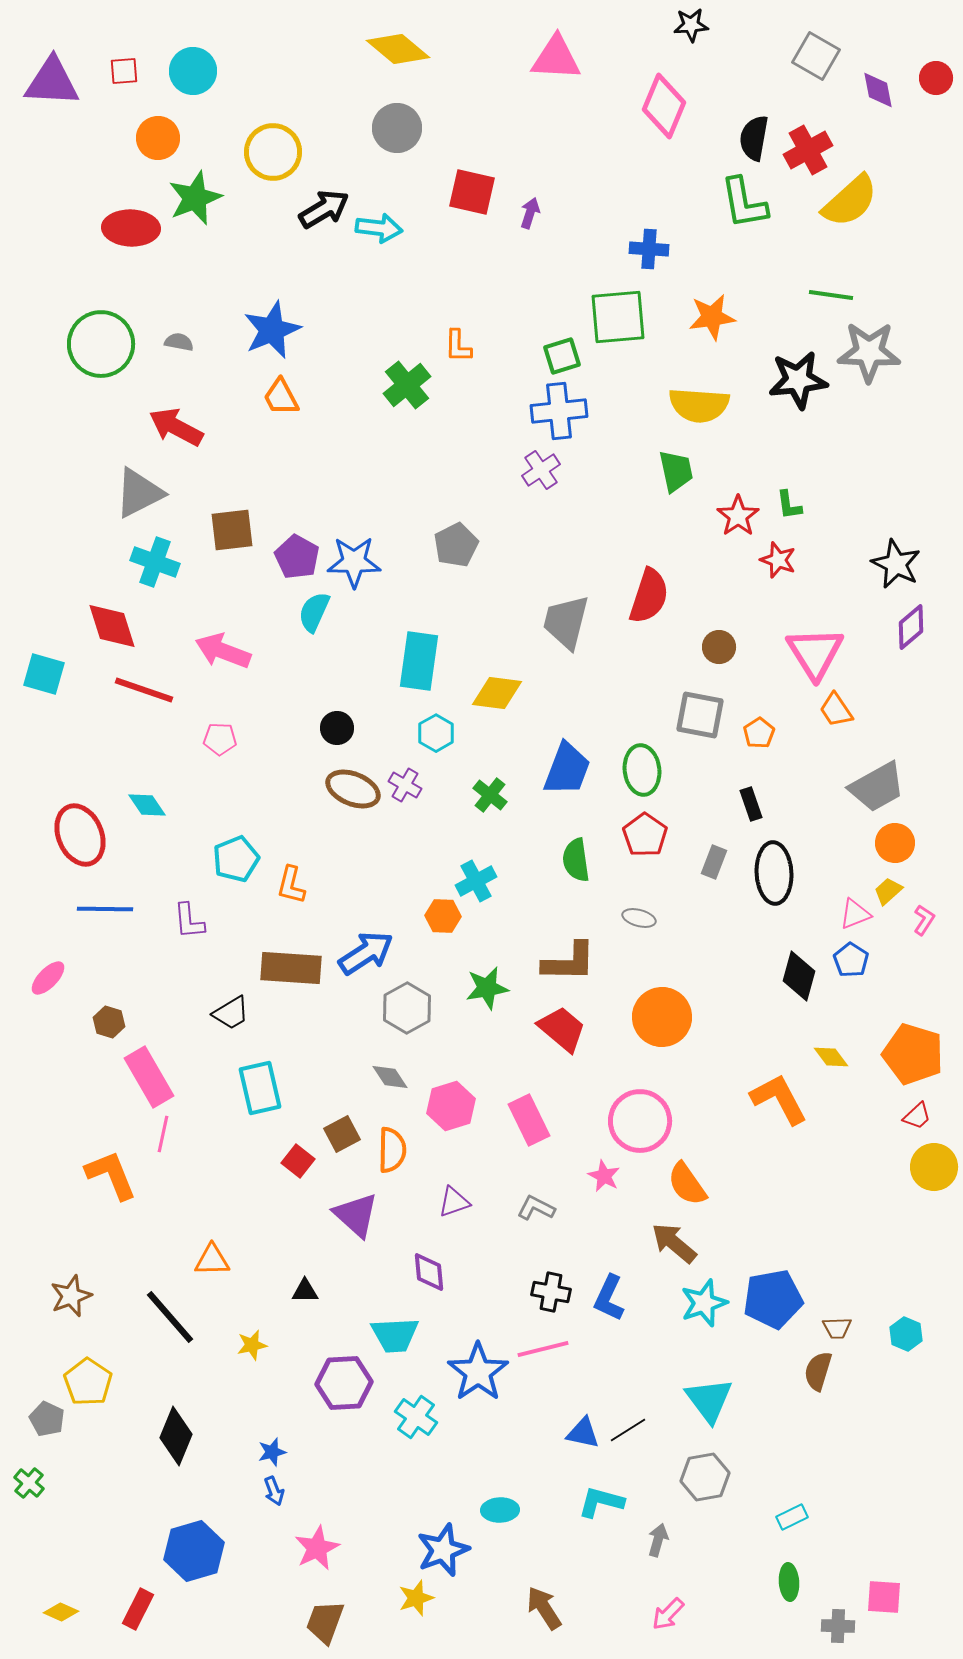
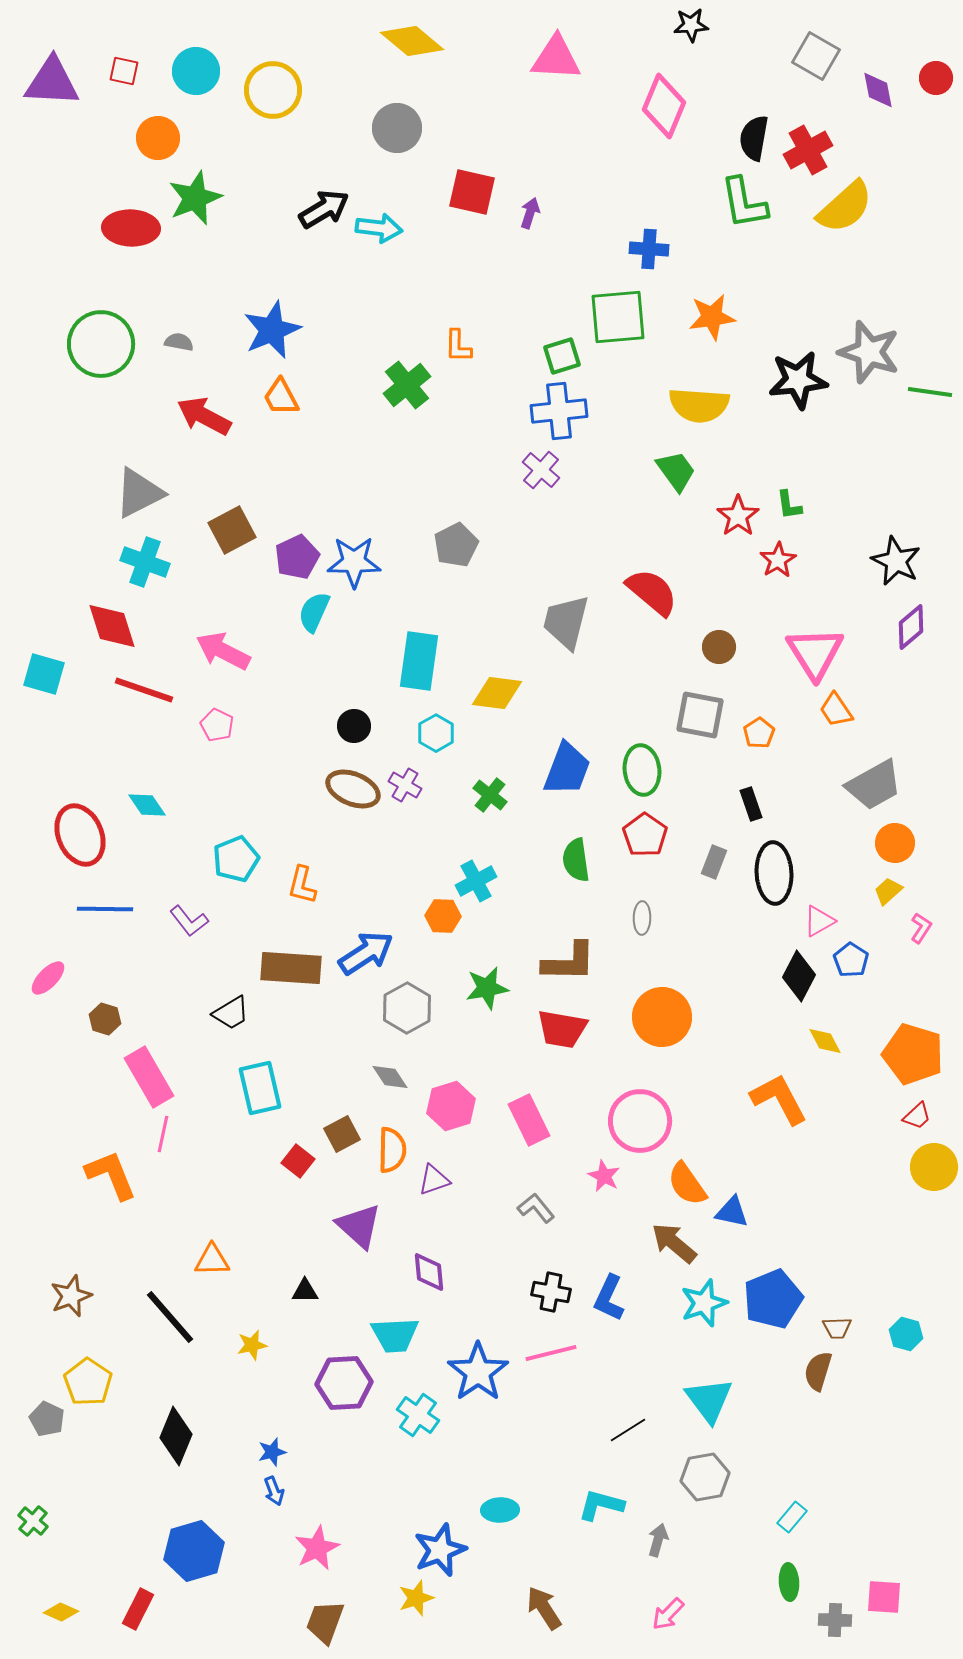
yellow diamond at (398, 49): moved 14 px right, 8 px up
red square at (124, 71): rotated 16 degrees clockwise
cyan circle at (193, 71): moved 3 px right
yellow circle at (273, 152): moved 62 px up
yellow semicircle at (850, 201): moved 5 px left, 6 px down
green line at (831, 295): moved 99 px right, 97 px down
gray star at (869, 352): rotated 16 degrees clockwise
red arrow at (176, 427): moved 28 px right, 11 px up
purple cross at (541, 470): rotated 15 degrees counterclockwise
green trapezoid at (676, 471): rotated 24 degrees counterclockwise
brown square at (232, 530): rotated 21 degrees counterclockwise
purple pentagon at (297, 557): rotated 18 degrees clockwise
red star at (778, 560): rotated 21 degrees clockwise
cyan cross at (155, 562): moved 10 px left
black star at (896, 564): moved 3 px up
red semicircle at (649, 596): moved 3 px right, 4 px up; rotated 68 degrees counterclockwise
pink arrow at (223, 651): rotated 6 degrees clockwise
black circle at (337, 728): moved 17 px right, 2 px up
pink pentagon at (220, 739): moved 3 px left, 14 px up; rotated 24 degrees clockwise
gray trapezoid at (877, 787): moved 3 px left, 2 px up
orange L-shape at (291, 885): moved 11 px right
pink triangle at (855, 914): moved 36 px left, 7 px down; rotated 8 degrees counterclockwise
gray ellipse at (639, 918): moved 3 px right; rotated 76 degrees clockwise
pink L-shape at (924, 920): moved 3 px left, 8 px down
purple L-shape at (189, 921): rotated 33 degrees counterclockwise
black diamond at (799, 976): rotated 12 degrees clockwise
brown hexagon at (109, 1022): moved 4 px left, 3 px up
red trapezoid at (562, 1029): rotated 150 degrees clockwise
yellow diamond at (831, 1057): moved 6 px left, 16 px up; rotated 9 degrees clockwise
purple triangle at (454, 1202): moved 20 px left, 22 px up
gray L-shape at (536, 1208): rotated 24 degrees clockwise
purple triangle at (356, 1215): moved 3 px right, 11 px down
blue pentagon at (773, 1299): rotated 12 degrees counterclockwise
cyan hexagon at (906, 1334): rotated 8 degrees counterclockwise
pink line at (543, 1349): moved 8 px right, 4 px down
cyan cross at (416, 1417): moved 2 px right, 2 px up
blue triangle at (583, 1433): moved 149 px right, 221 px up
green cross at (29, 1483): moved 4 px right, 38 px down
cyan L-shape at (601, 1502): moved 3 px down
cyan rectangle at (792, 1517): rotated 24 degrees counterclockwise
blue star at (443, 1550): moved 3 px left
gray cross at (838, 1626): moved 3 px left, 6 px up
